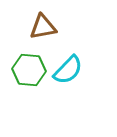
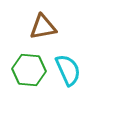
cyan semicircle: rotated 68 degrees counterclockwise
